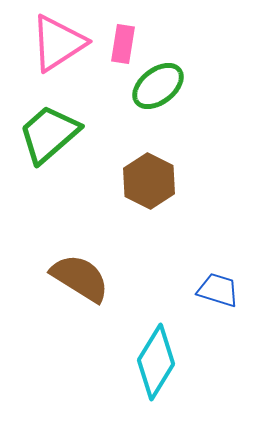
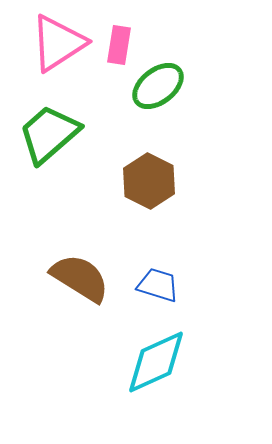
pink rectangle: moved 4 px left, 1 px down
blue trapezoid: moved 60 px left, 5 px up
cyan diamond: rotated 34 degrees clockwise
